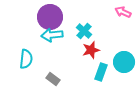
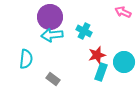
cyan cross: rotated 14 degrees counterclockwise
red star: moved 6 px right, 5 px down
